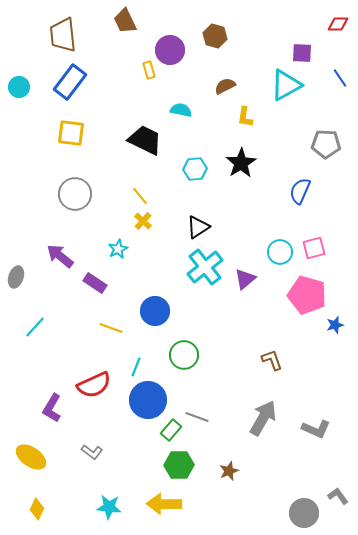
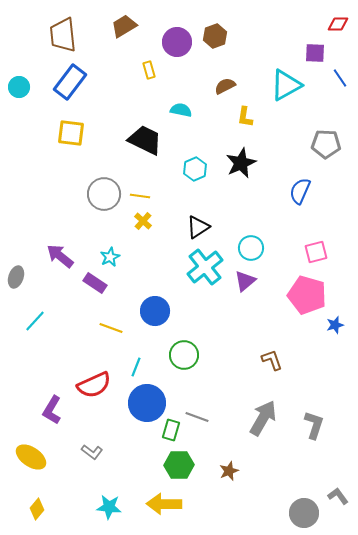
brown trapezoid at (125, 21): moved 1 px left, 5 px down; rotated 84 degrees clockwise
brown hexagon at (215, 36): rotated 25 degrees clockwise
purple circle at (170, 50): moved 7 px right, 8 px up
purple square at (302, 53): moved 13 px right
black star at (241, 163): rotated 8 degrees clockwise
cyan hexagon at (195, 169): rotated 20 degrees counterclockwise
gray circle at (75, 194): moved 29 px right
yellow line at (140, 196): rotated 42 degrees counterclockwise
pink square at (314, 248): moved 2 px right, 4 px down
cyan star at (118, 249): moved 8 px left, 8 px down
cyan circle at (280, 252): moved 29 px left, 4 px up
purple triangle at (245, 279): moved 2 px down
cyan line at (35, 327): moved 6 px up
blue circle at (148, 400): moved 1 px left, 3 px down
purple L-shape at (52, 408): moved 2 px down
gray L-shape at (316, 429): moved 2 px left, 4 px up; rotated 96 degrees counterclockwise
green rectangle at (171, 430): rotated 25 degrees counterclockwise
yellow diamond at (37, 509): rotated 15 degrees clockwise
